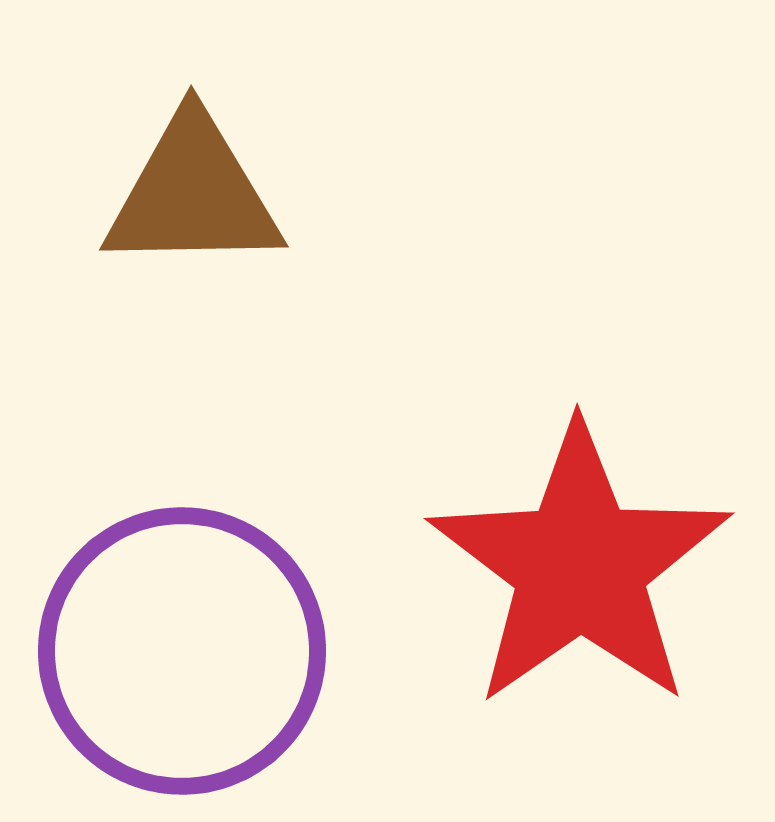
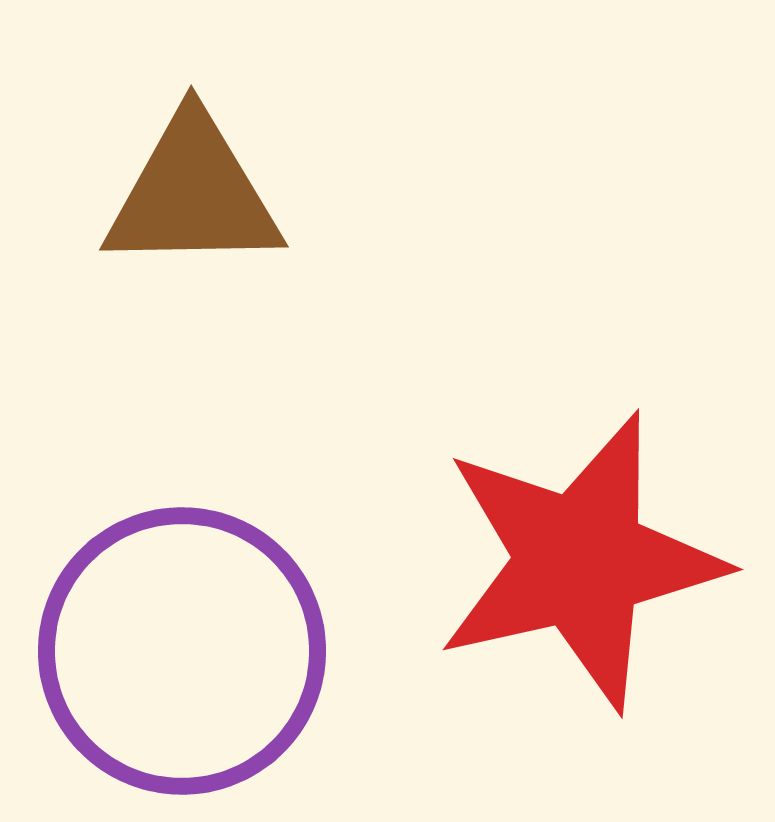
red star: moved 5 px up; rotated 22 degrees clockwise
